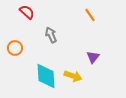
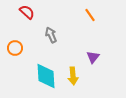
yellow arrow: rotated 66 degrees clockwise
